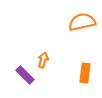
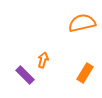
orange semicircle: moved 1 px down
orange rectangle: rotated 24 degrees clockwise
